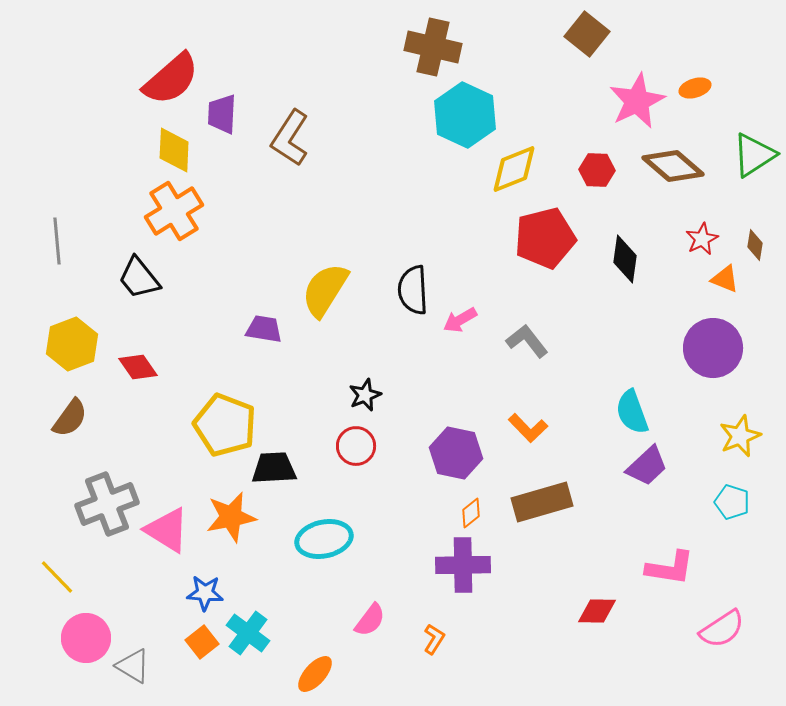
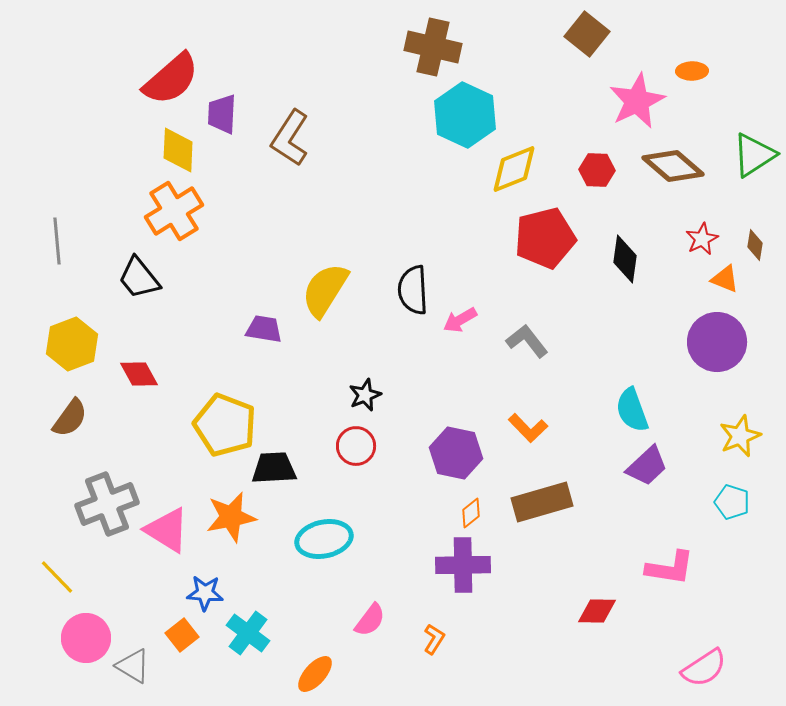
orange ellipse at (695, 88): moved 3 px left, 17 px up; rotated 16 degrees clockwise
yellow diamond at (174, 150): moved 4 px right
purple circle at (713, 348): moved 4 px right, 6 px up
red diamond at (138, 367): moved 1 px right, 7 px down; rotated 6 degrees clockwise
cyan semicircle at (632, 412): moved 2 px up
pink semicircle at (722, 629): moved 18 px left, 39 px down
orange square at (202, 642): moved 20 px left, 7 px up
